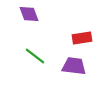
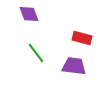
red rectangle: rotated 24 degrees clockwise
green line: moved 1 px right, 3 px up; rotated 15 degrees clockwise
